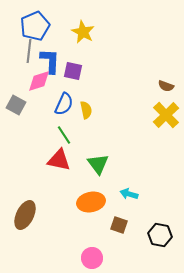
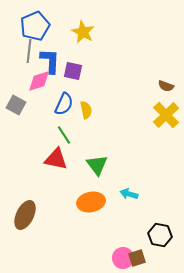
red triangle: moved 3 px left, 1 px up
green triangle: moved 1 px left, 1 px down
brown square: moved 18 px right, 33 px down; rotated 36 degrees counterclockwise
pink circle: moved 31 px right
